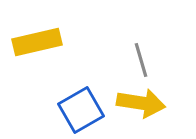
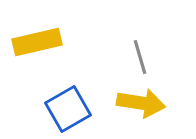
gray line: moved 1 px left, 3 px up
blue square: moved 13 px left, 1 px up
